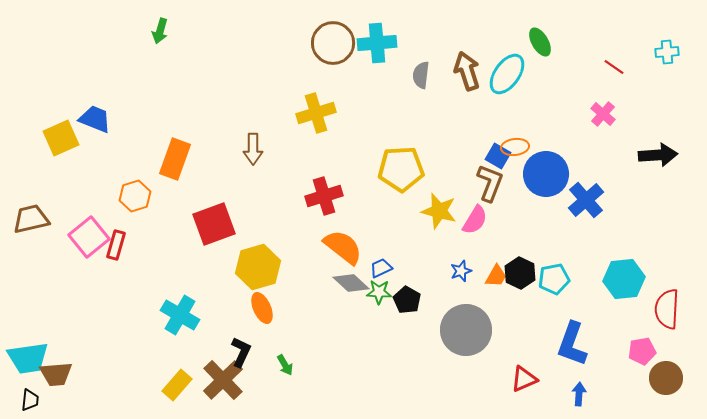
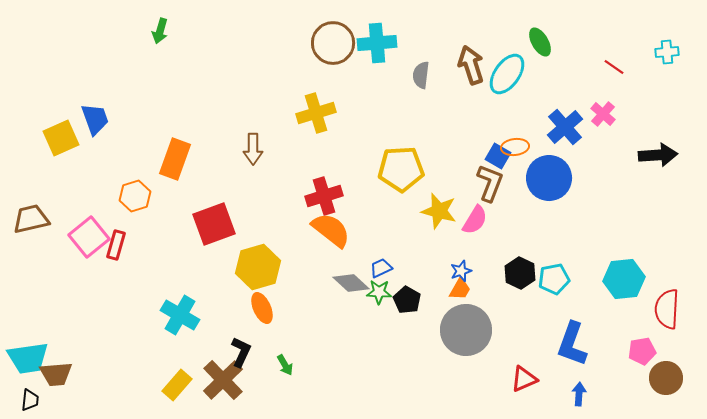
brown arrow at (467, 71): moved 4 px right, 6 px up
blue trapezoid at (95, 119): rotated 48 degrees clockwise
blue circle at (546, 174): moved 3 px right, 4 px down
blue cross at (586, 200): moved 21 px left, 73 px up
orange semicircle at (343, 247): moved 12 px left, 17 px up
orange trapezoid at (496, 276): moved 36 px left, 13 px down
